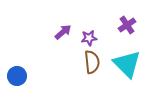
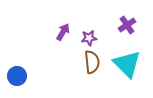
purple arrow: rotated 18 degrees counterclockwise
